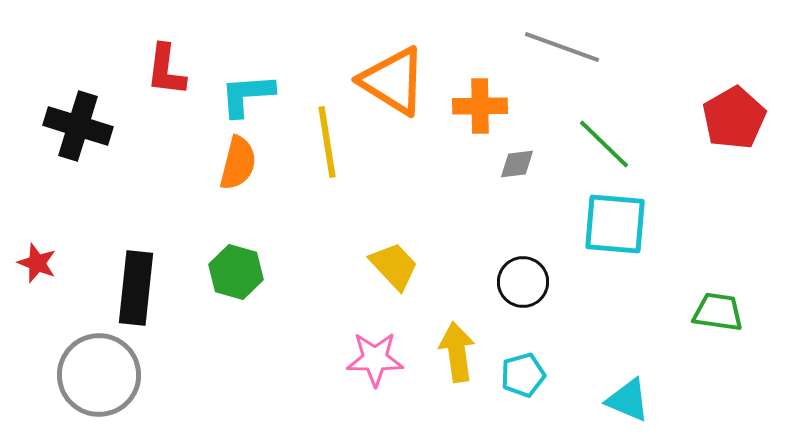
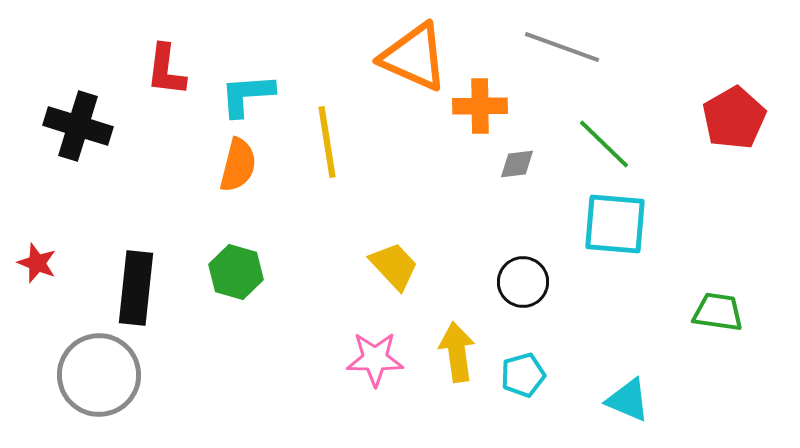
orange triangle: moved 21 px right, 24 px up; rotated 8 degrees counterclockwise
orange semicircle: moved 2 px down
